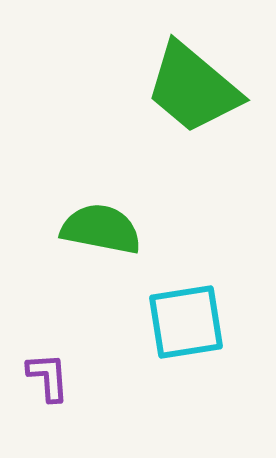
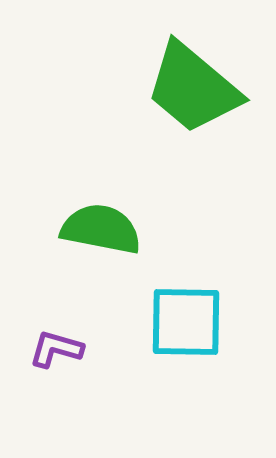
cyan square: rotated 10 degrees clockwise
purple L-shape: moved 8 px right, 28 px up; rotated 70 degrees counterclockwise
